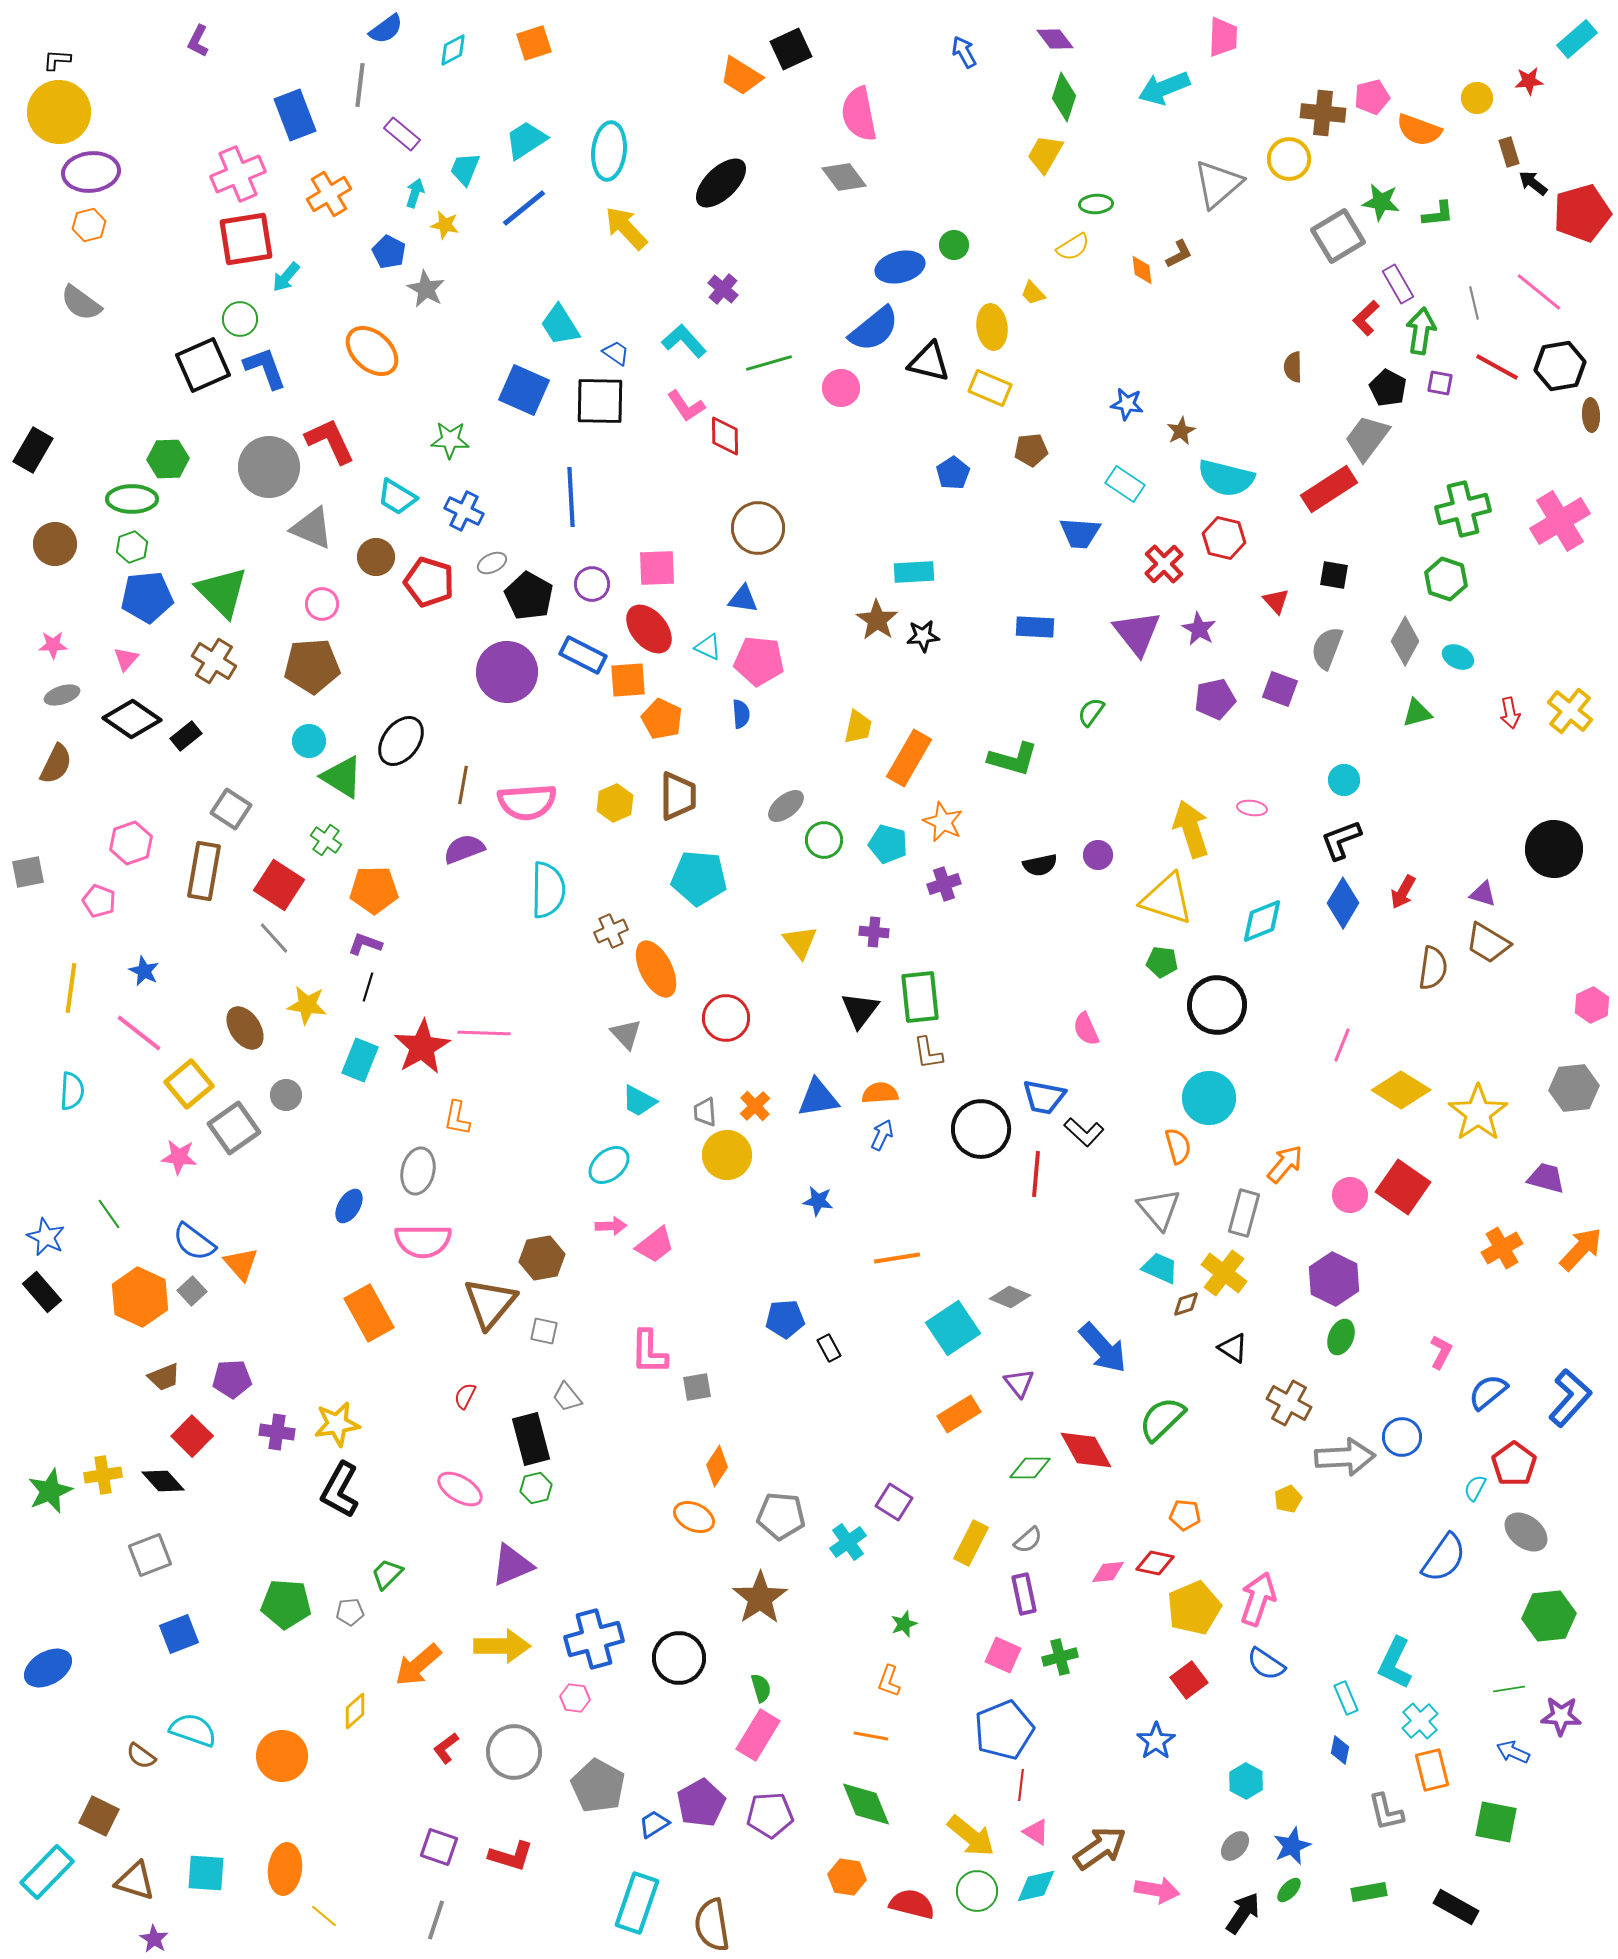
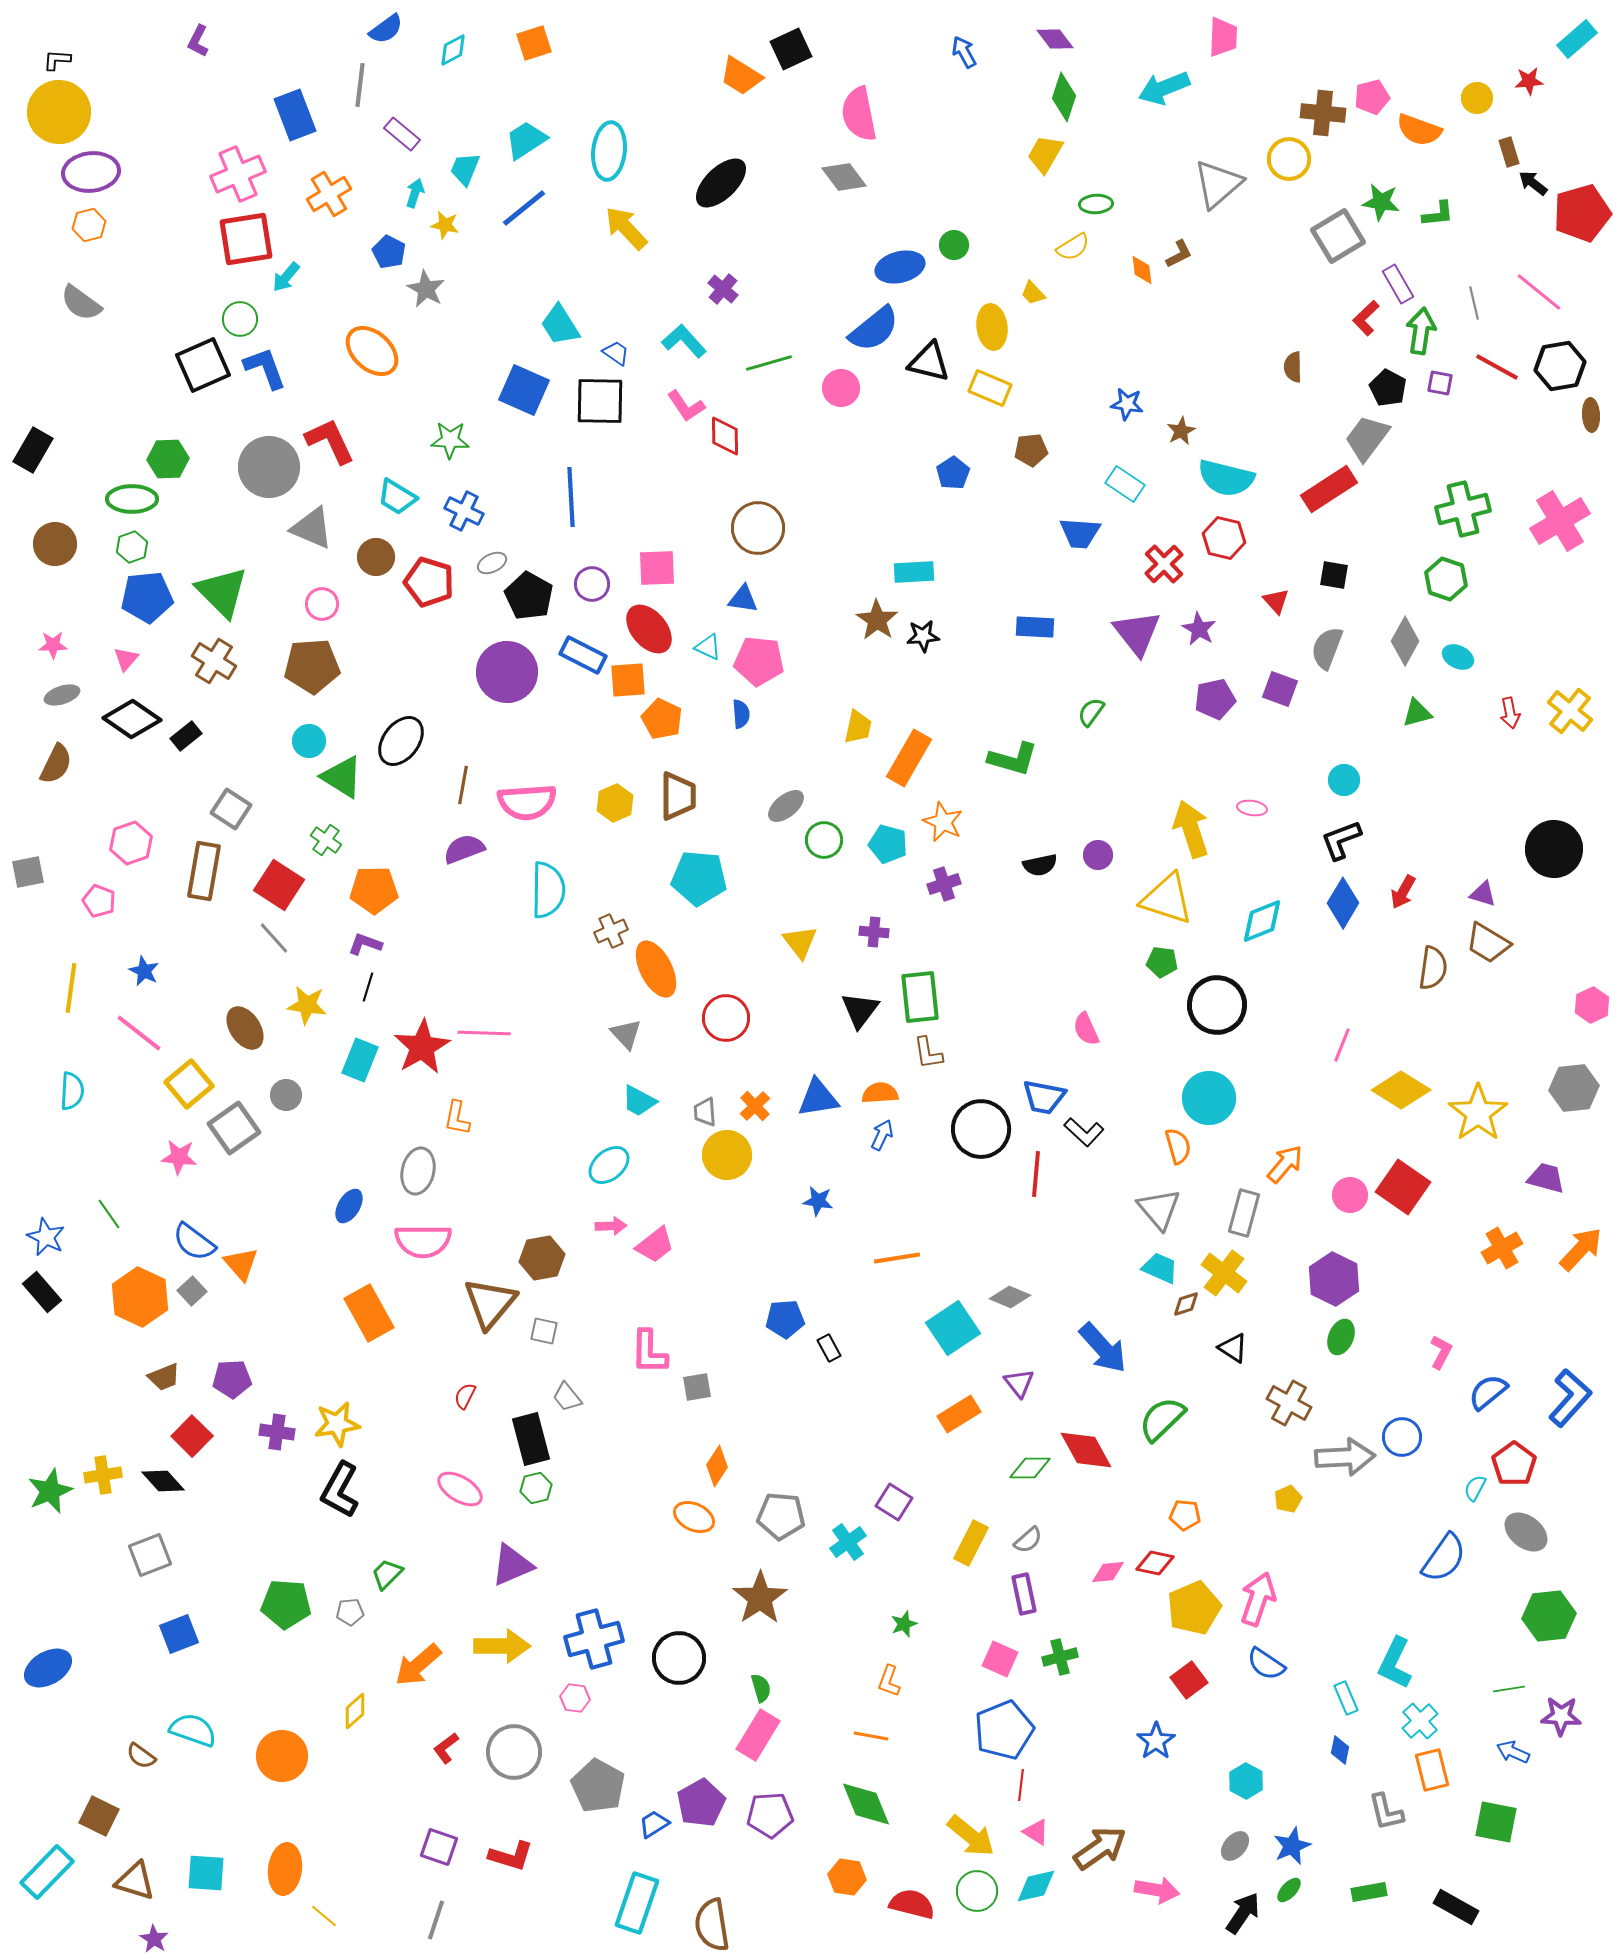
pink square at (1003, 1655): moved 3 px left, 4 px down
